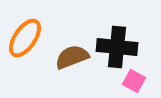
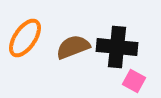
brown semicircle: moved 1 px right, 10 px up
